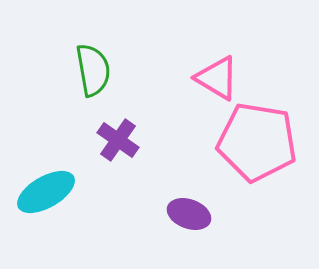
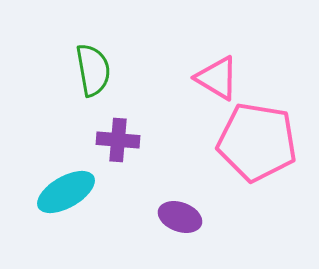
purple cross: rotated 30 degrees counterclockwise
cyan ellipse: moved 20 px right
purple ellipse: moved 9 px left, 3 px down
